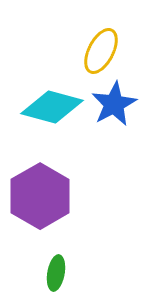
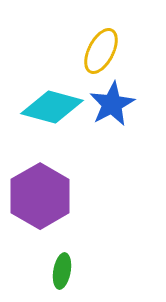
blue star: moved 2 px left
green ellipse: moved 6 px right, 2 px up
